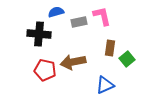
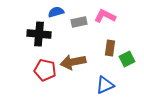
pink L-shape: moved 3 px right; rotated 50 degrees counterclockwise
green square: rotated 14 degrees clockwise
